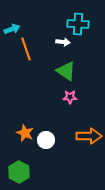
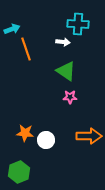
orange star: rotated 18 degrees counterclockwise
green hexagon: rotated 10 degrees clockwise
